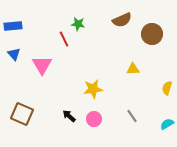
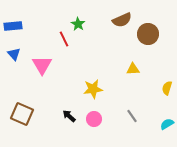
green star: rotated 24 degrees clockwise
brown circle: moved 4 px left
